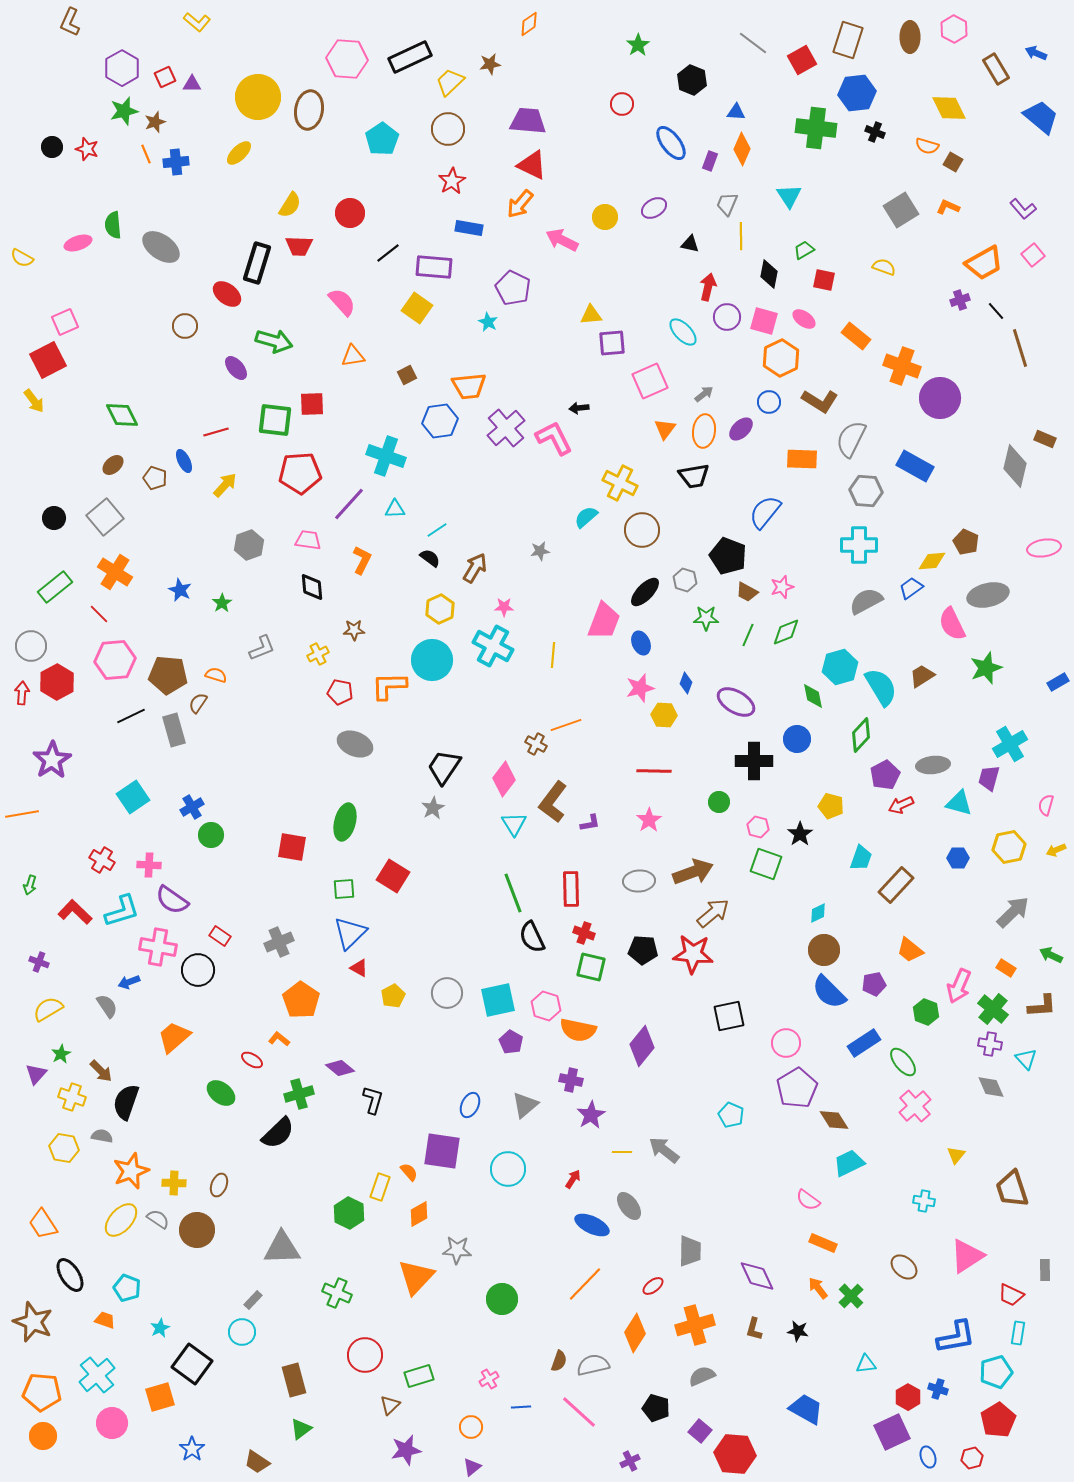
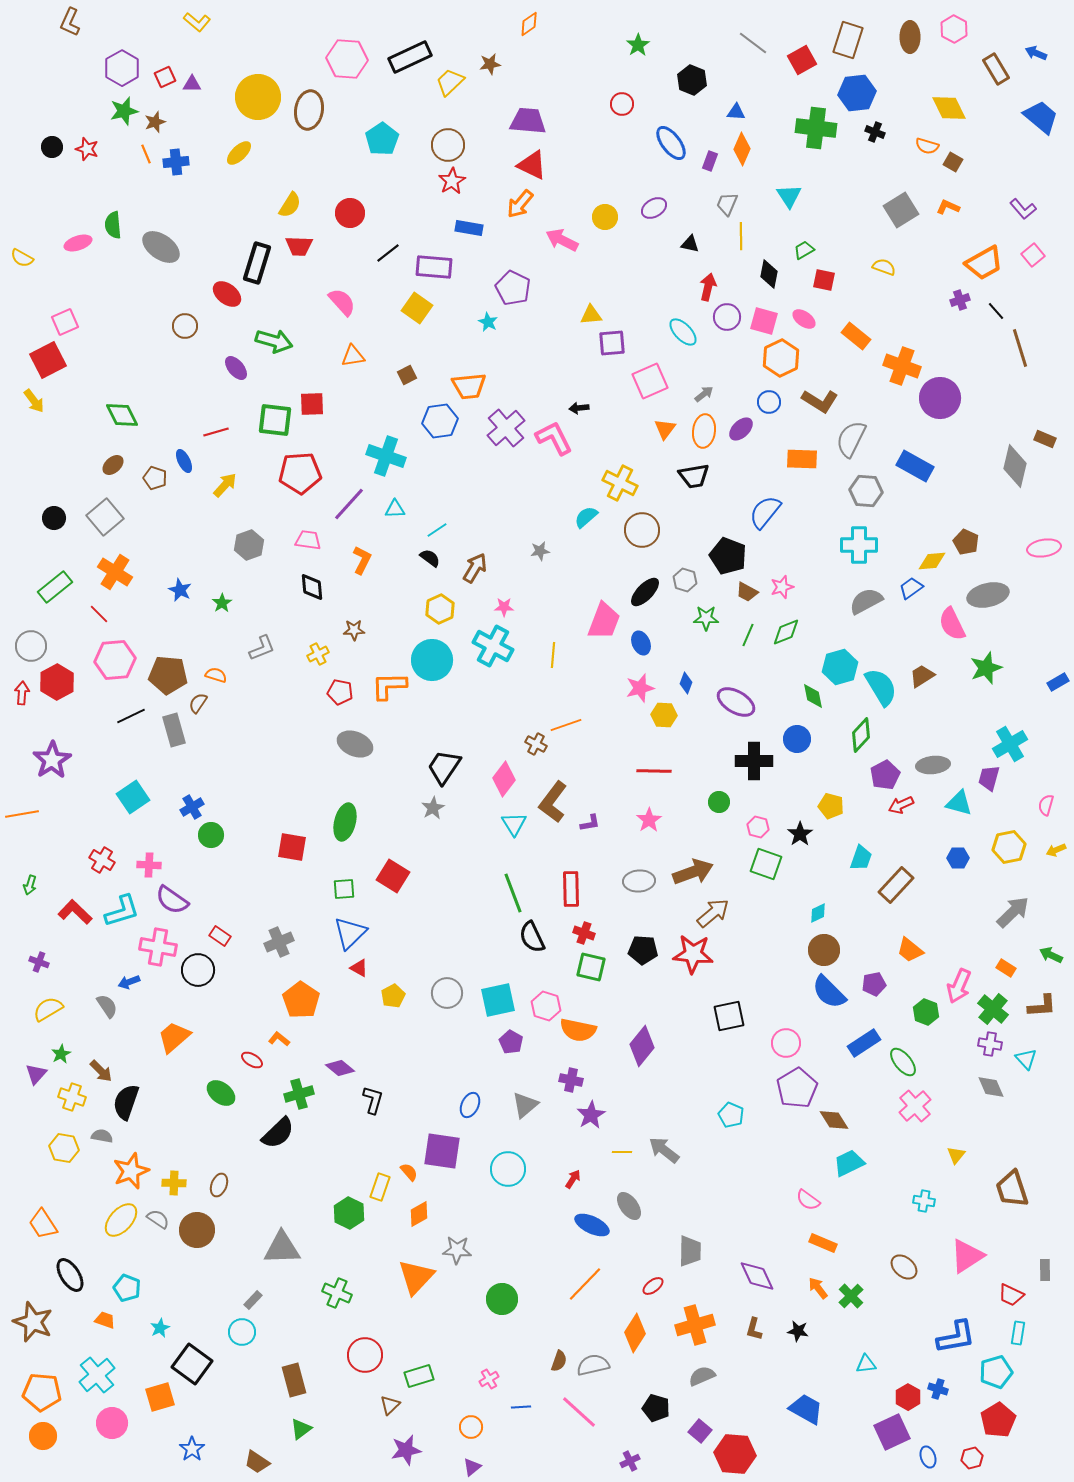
brown circle at (448, 129): moved 16 px down
